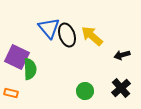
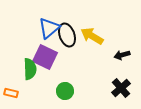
blue triangle: rotated 30 degrees clockwise
yellow arrow: rotated 10 degrees counterclockwise
purple square: moved 28 px right
green circle: moved 20 px left
